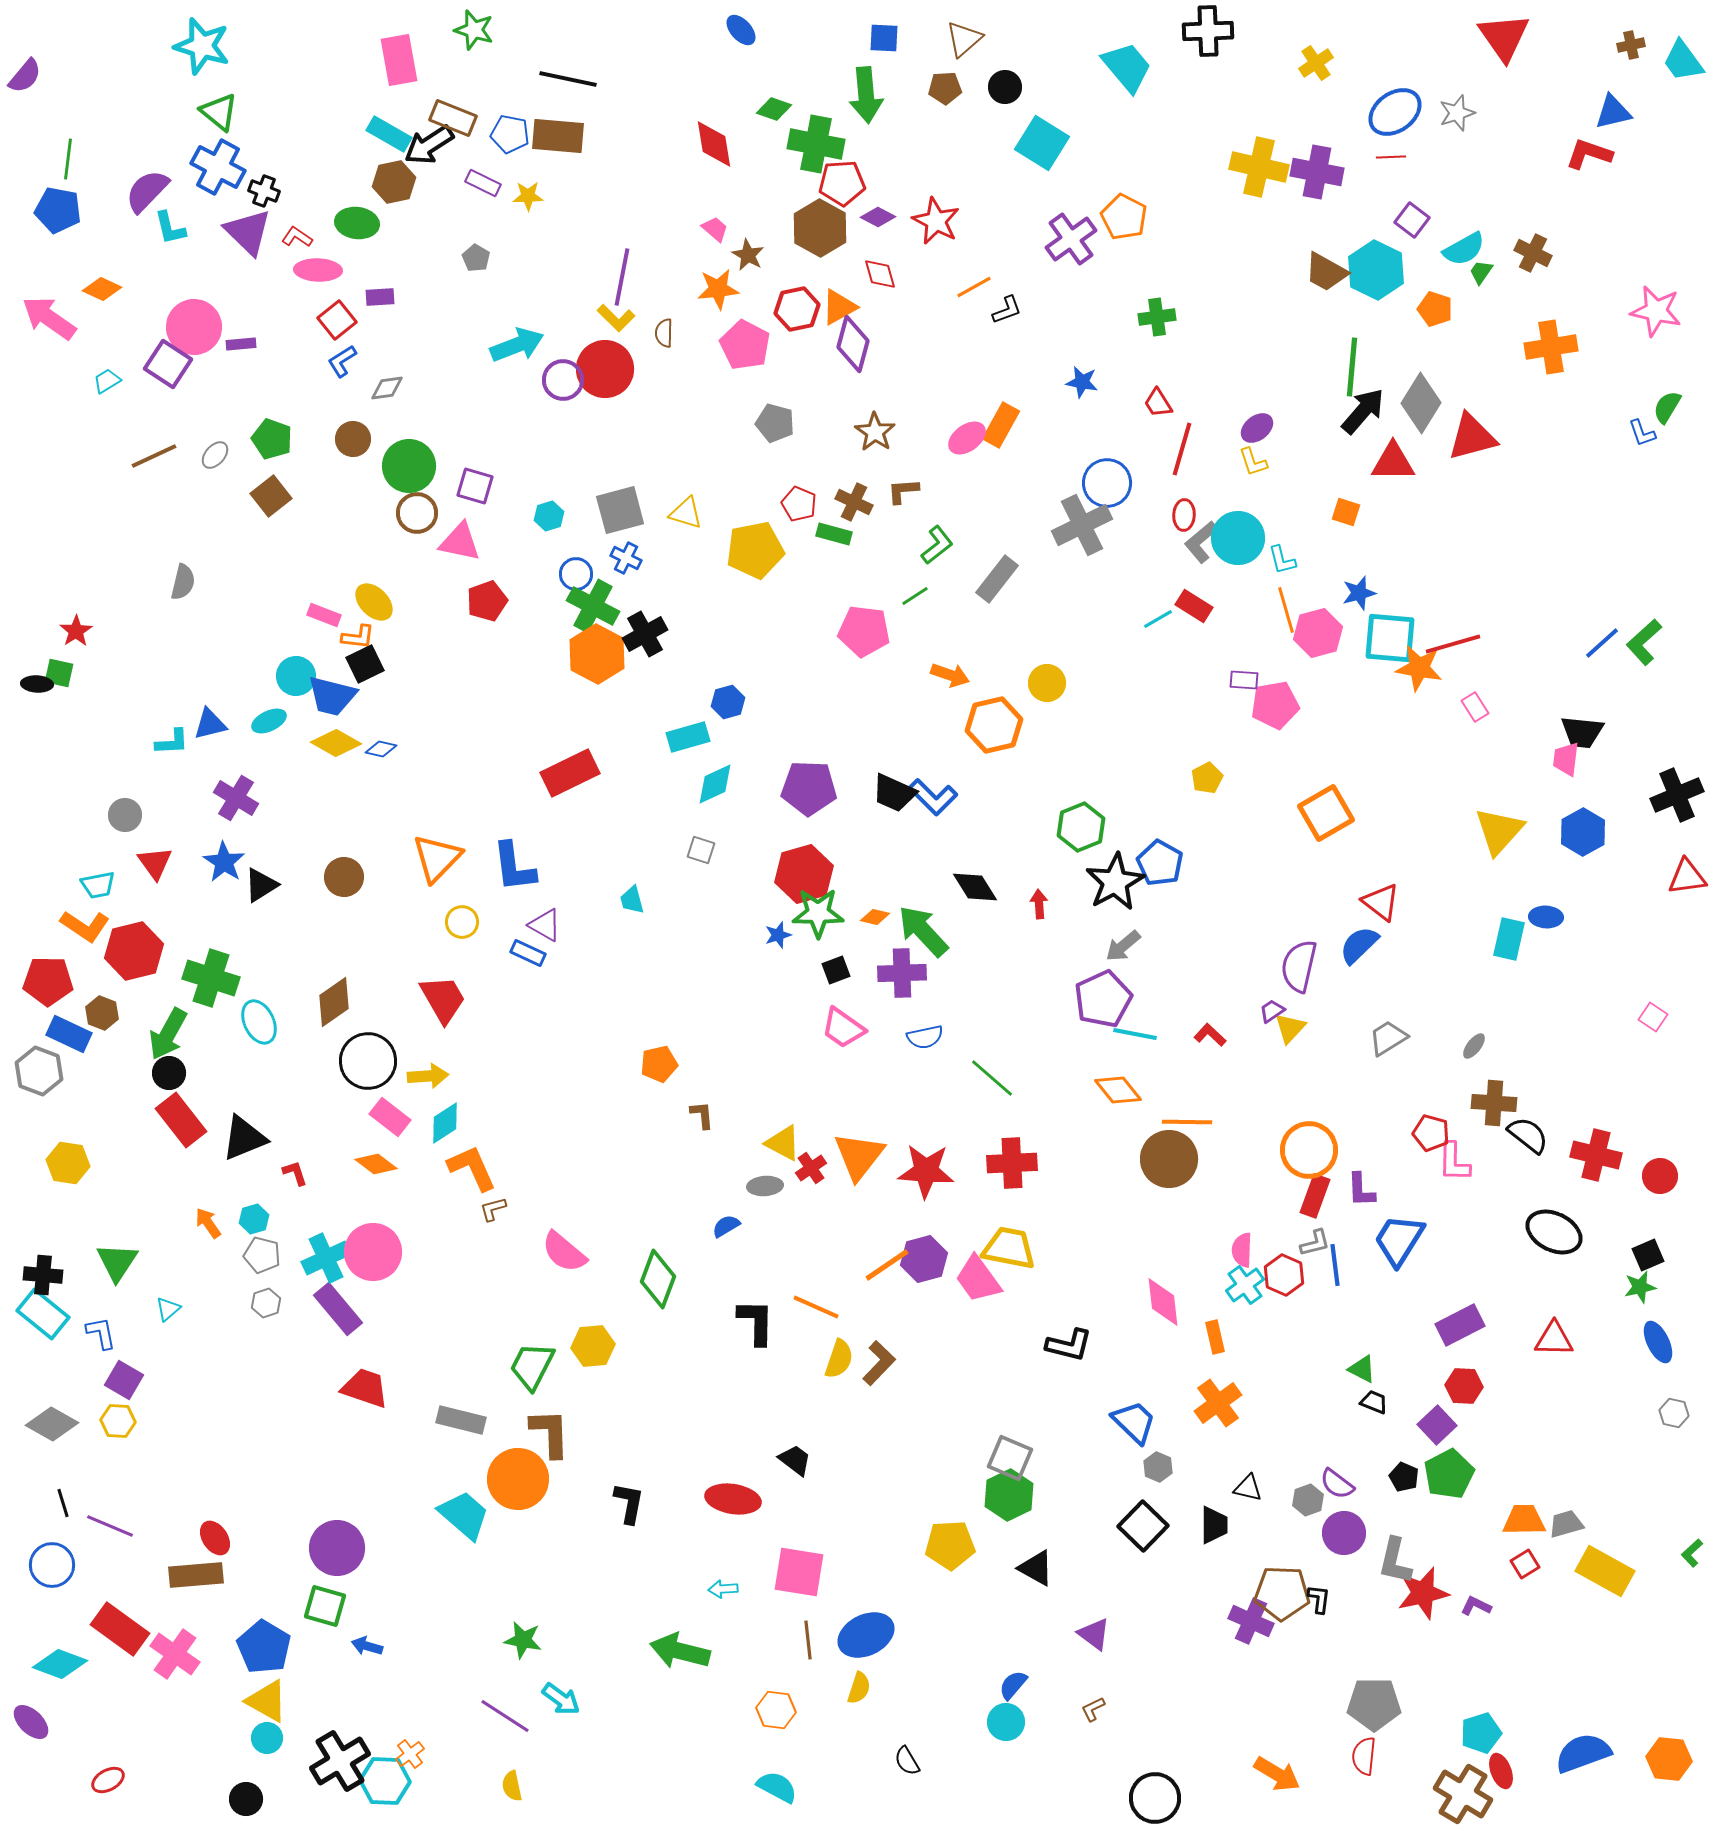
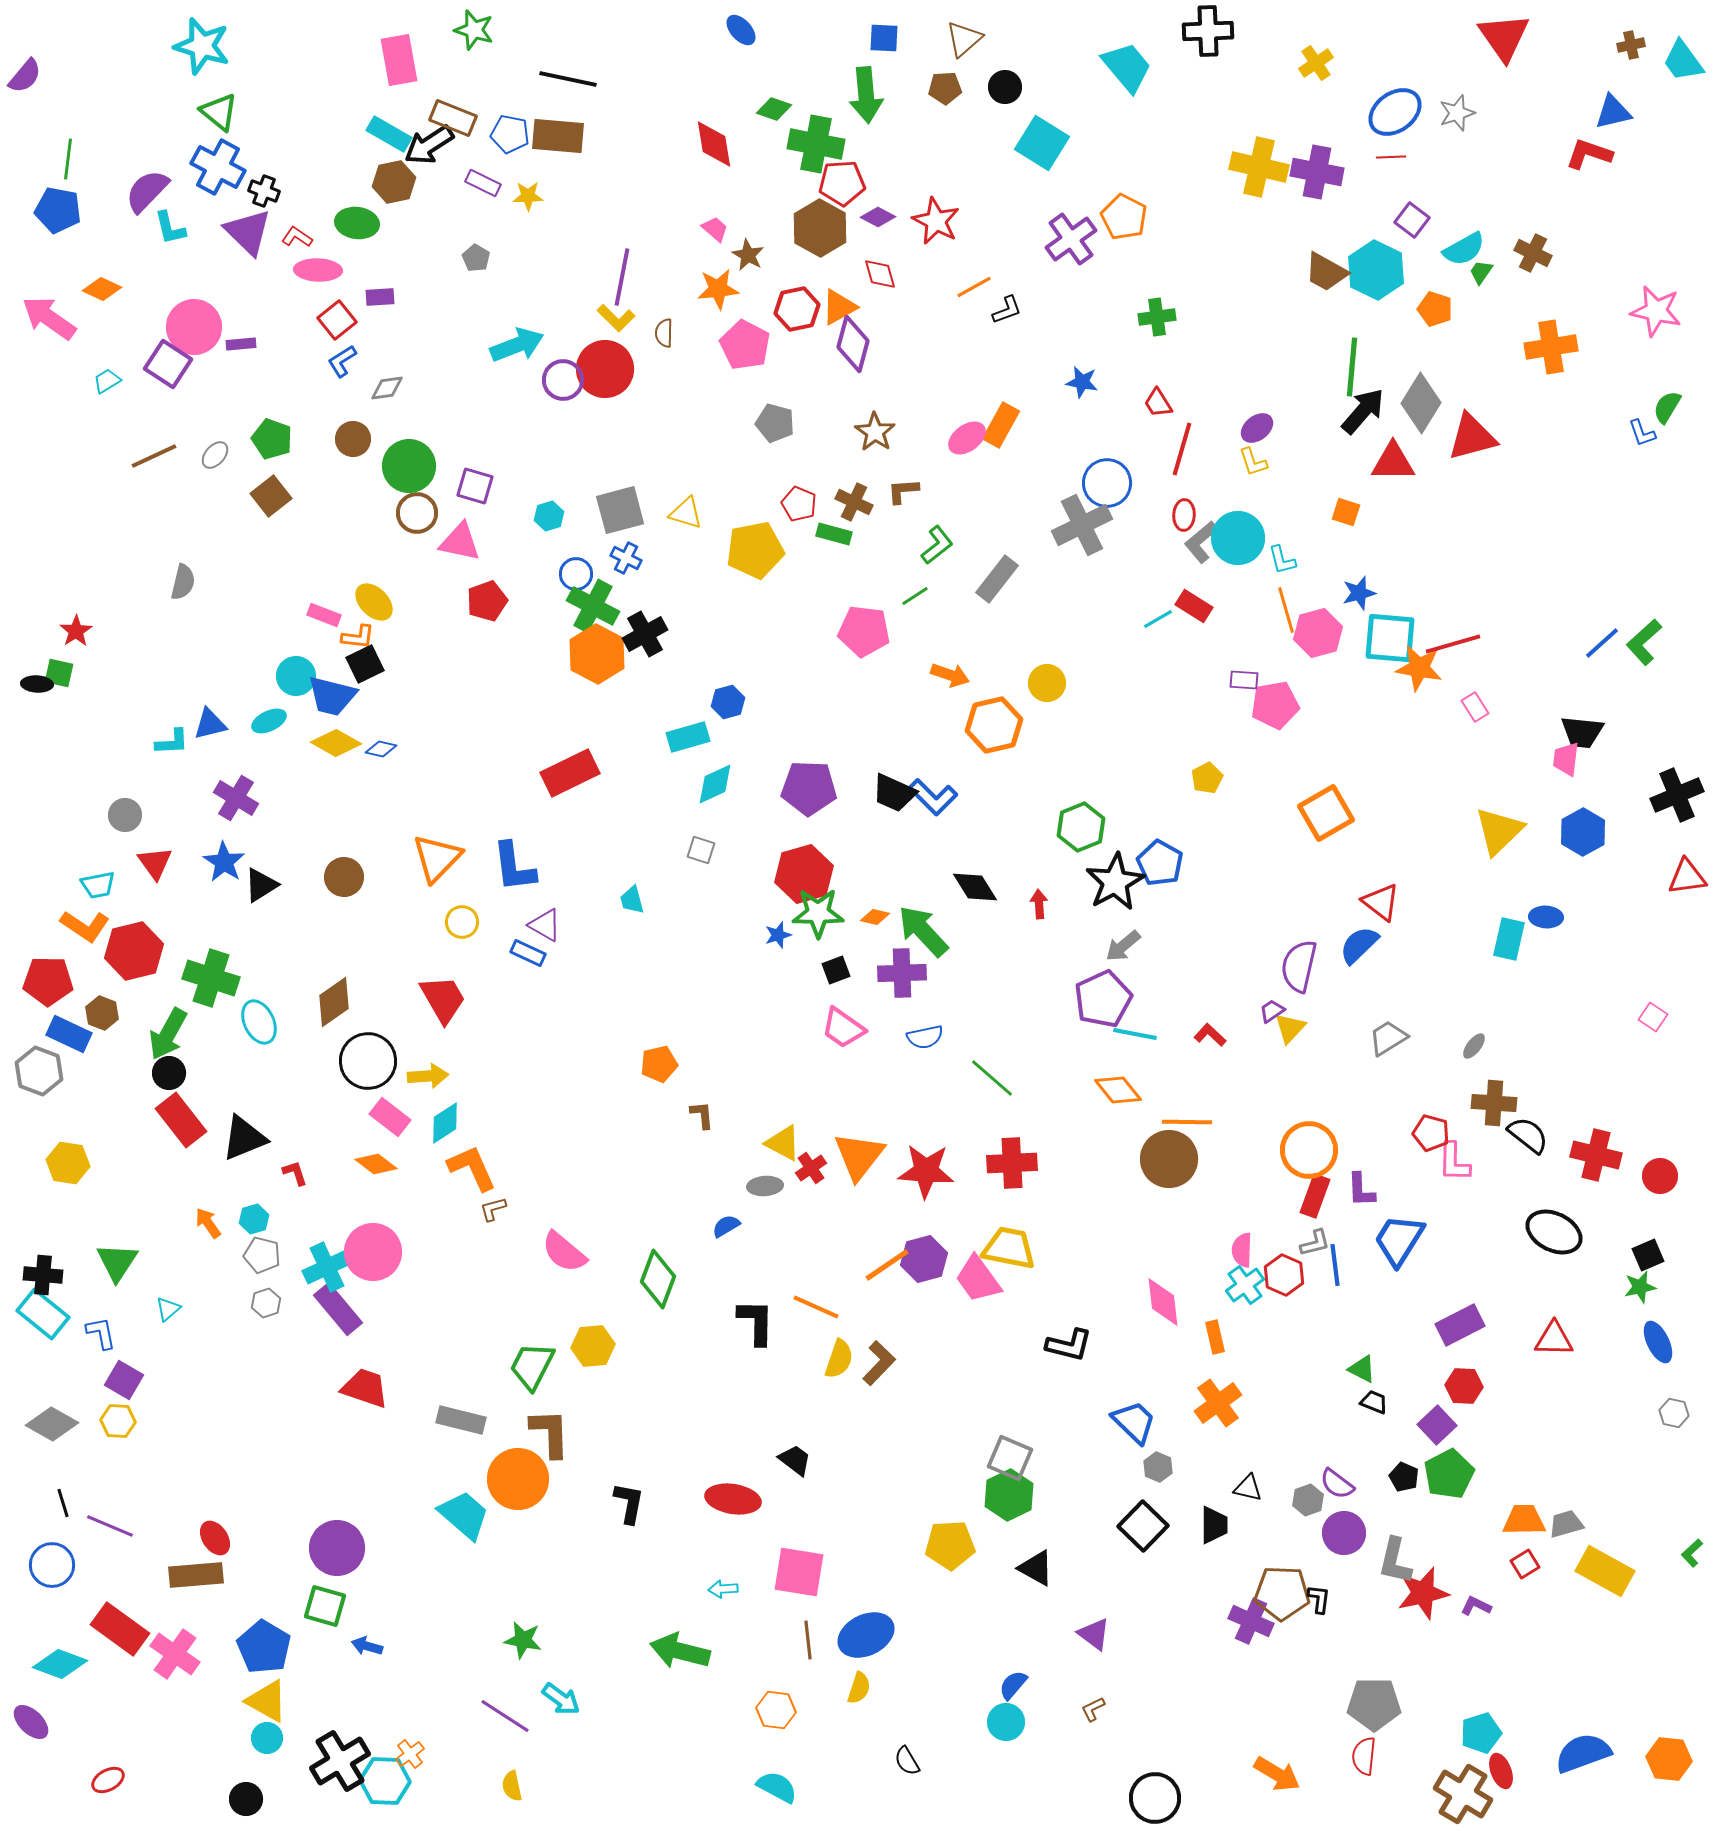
yellow triangle at (1499, 831): rotated 4 degrees clockwise
cyan cross at (326, 1258): moved 1 px right, 9 px down
